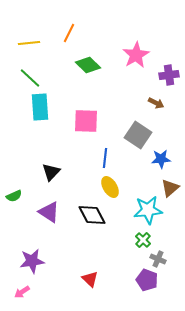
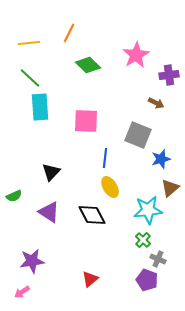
gray square: rotated 12 degrees counterclockwise
blue star: rotated 12 degrees counterclockwise
red triangle: rotated 36 degrees clockwise
